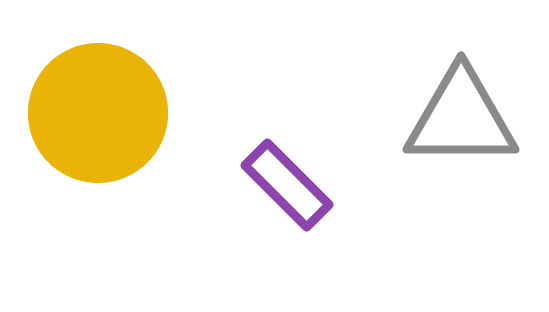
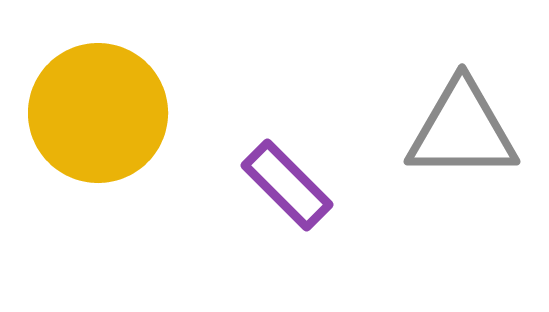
gray triangle: moved 1 px right, 12 px down
